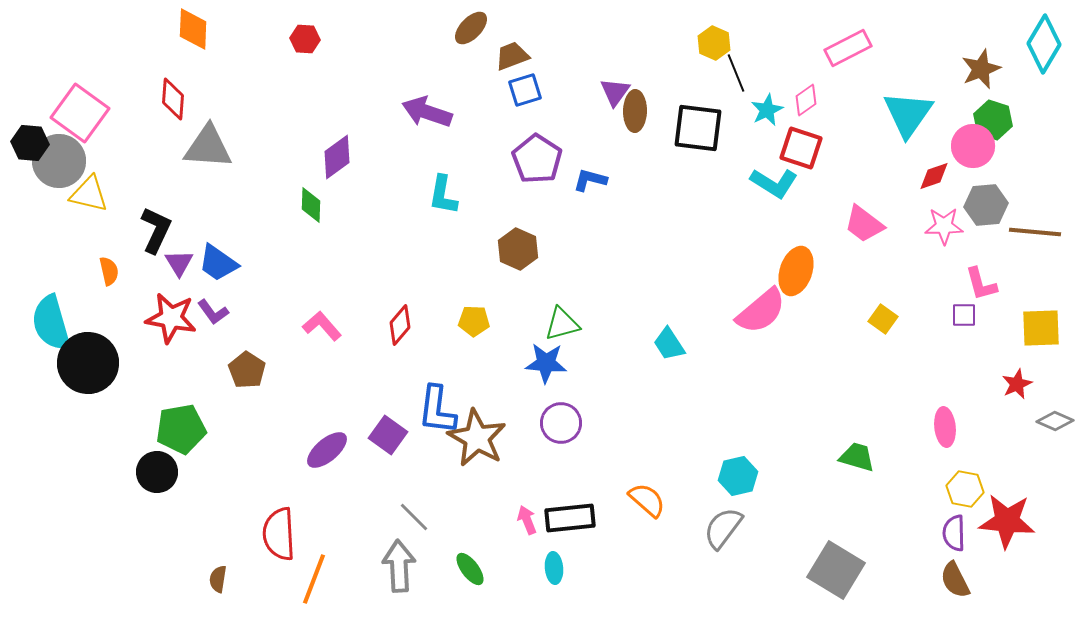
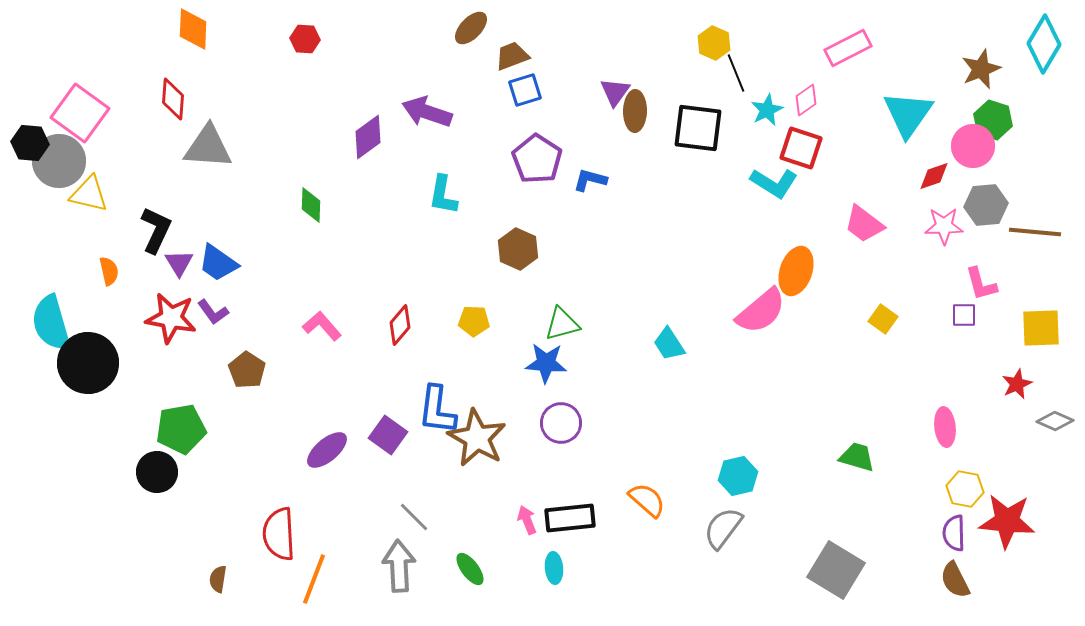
purple diamond at (337, 157): moved 31 px right, 20 px up
